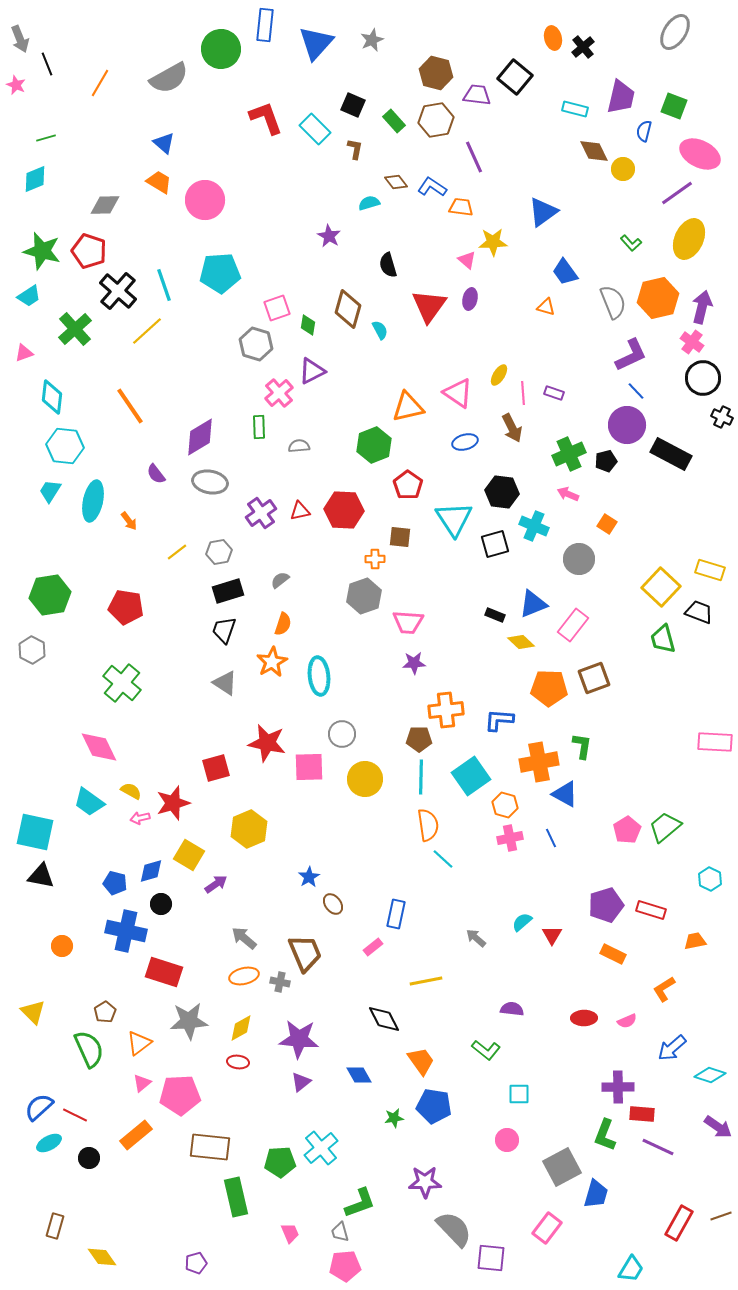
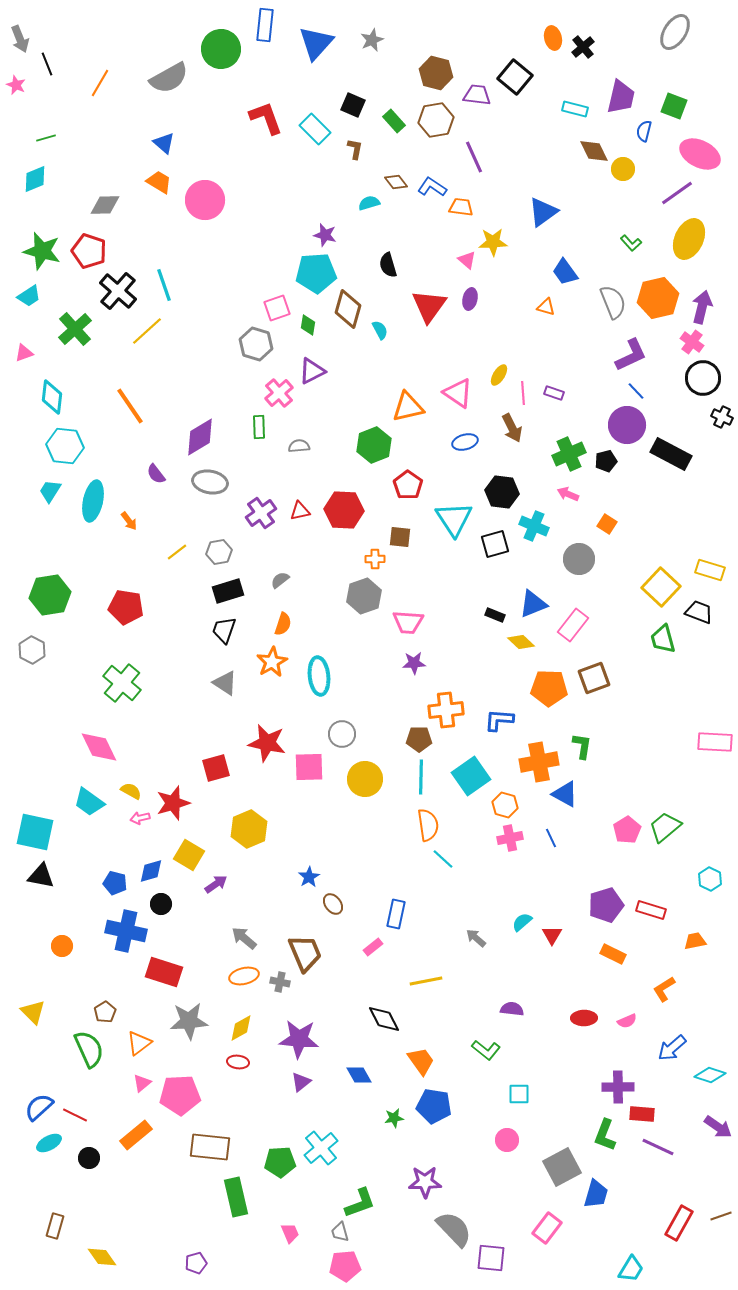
purple star at (329, 236): moved 4 px left, 1 px up; rotated 15 degrees counterclockwise
cyan pentagon at (220, 273): moved 96 px right
